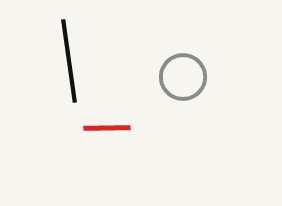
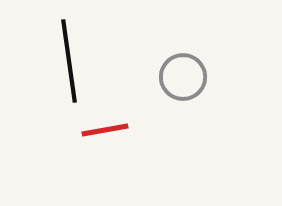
red line: moved 2 px left, 2 px down; rotated 9 degrees counterclockwise
